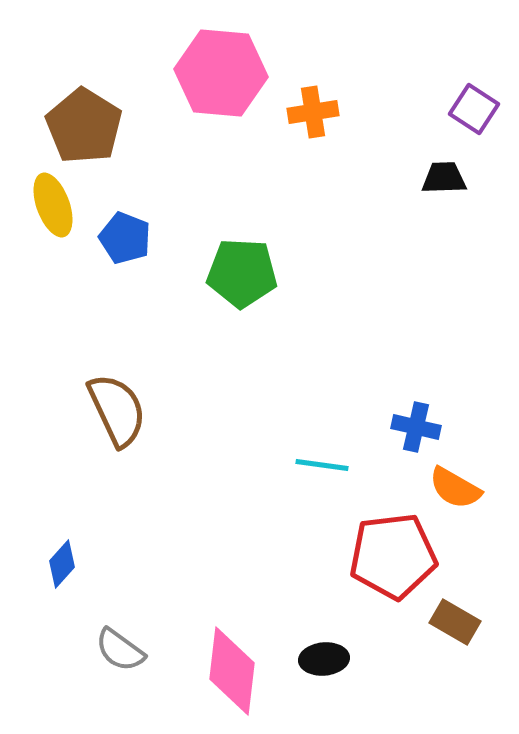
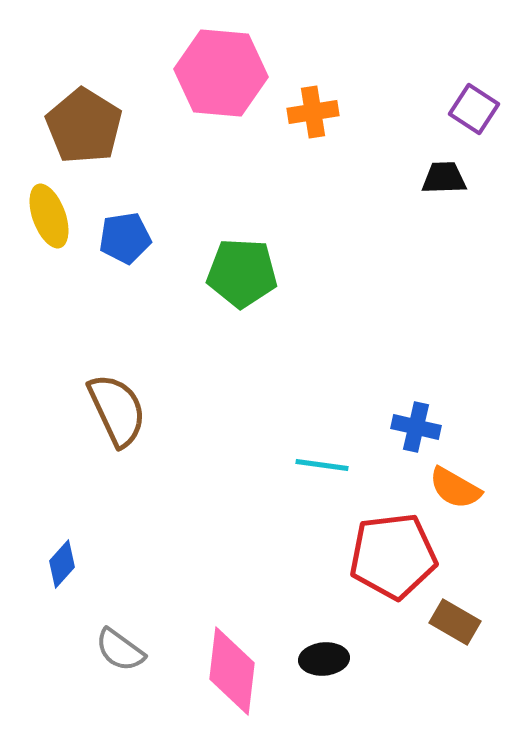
yellow ellipse: moved 4 px left, 11 px down
blue pentagon: rotated 30 degrees counterclockwise
